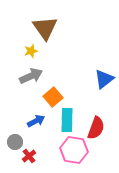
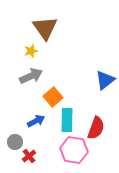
blue triangle: moved 1 px right, 1 px down
